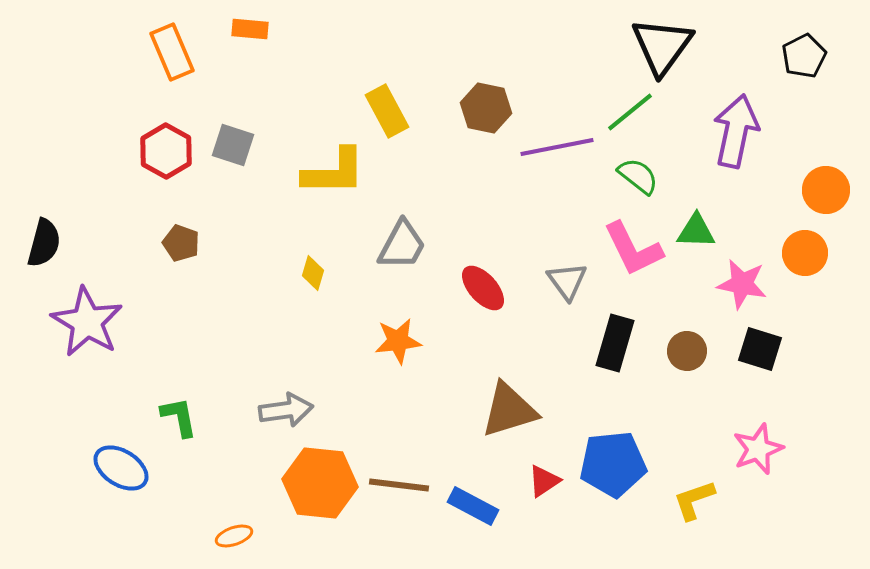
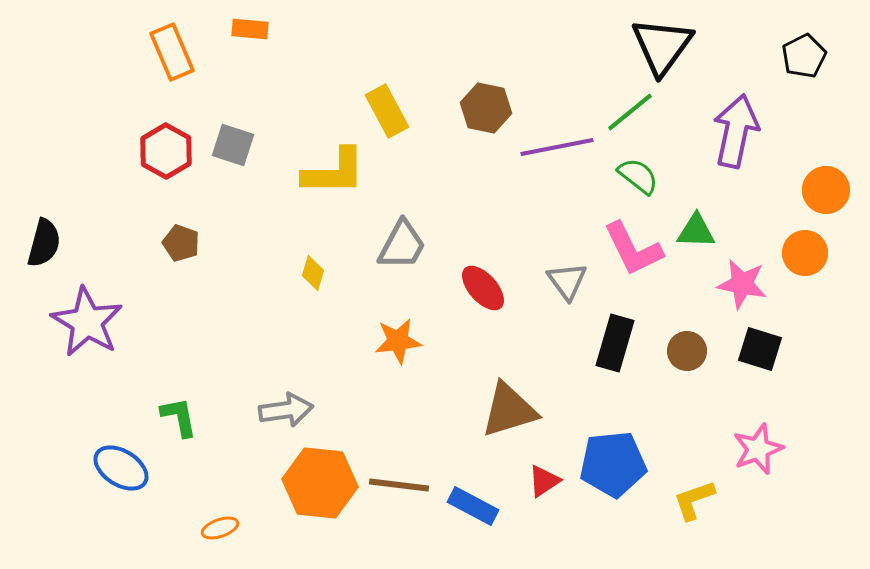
orange ellipse at (234, 536): moved 14 px left, 8 px up
